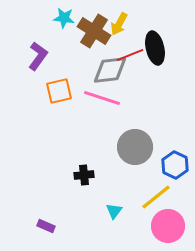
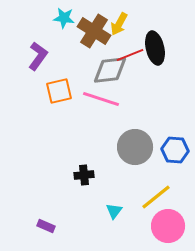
pink line: moved 1 px left, 1 px down
blue hexagon: moved 15 px up; rotated 20 degrees counterclockwise
